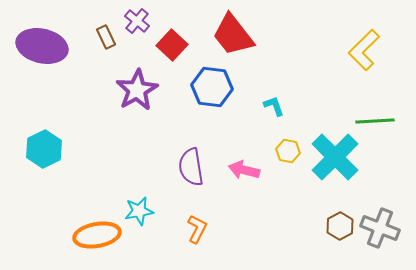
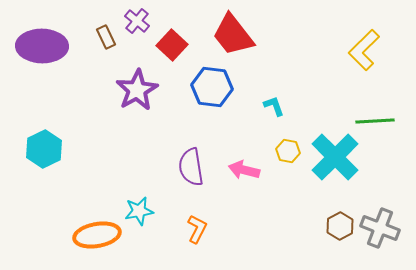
purple ellipse: rotated 12 degrees counterclockwise
